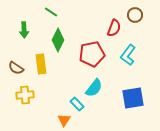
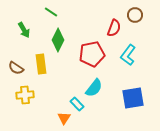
green arrow: rotated 28 degrees counterclockwise
orange triangle: moved 2 px up
